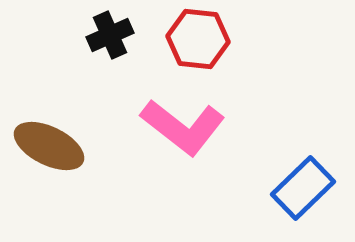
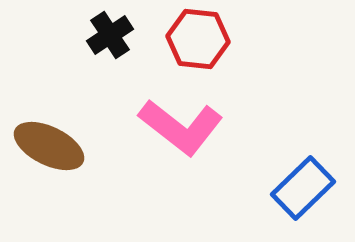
black cross: rotated 9 degrees counterclockwise
pink L-shape: moved 2 px left
